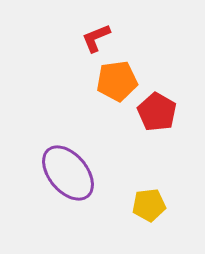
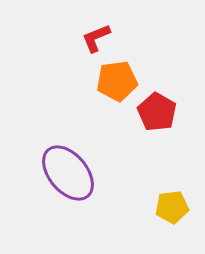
yellow pentagon: moved 23 px right, 2 px down
